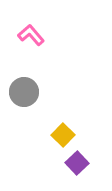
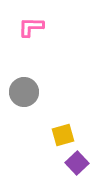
pink L-shape: moved 8 px up; rotated 48 degrees counterclockwise
yellow square: rotated 30 degrees clockwise
